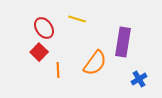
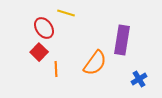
yellow line: moved 11 px left, 6 px up
purple rectangle: moved 1 px left, 2 px up
orange line: moved 2 px left, 1 px up
